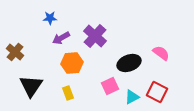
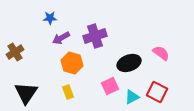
purple cross: rotated 30 degrees clockwise
brown cross: rotated 18 degrees clockwise
orange hexagon: rotated 20 degrees clockwise
black triangle: moved 5 px left, 7 px down
yellow rectangle: moved 1 px up
